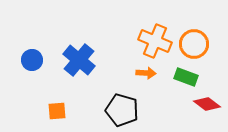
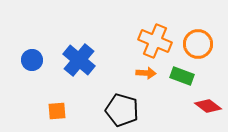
orange circle: moved 4 px right
green rectangle: moved 4 px left, 1 px up
red diamond: moved 1 px right, 2 px down
